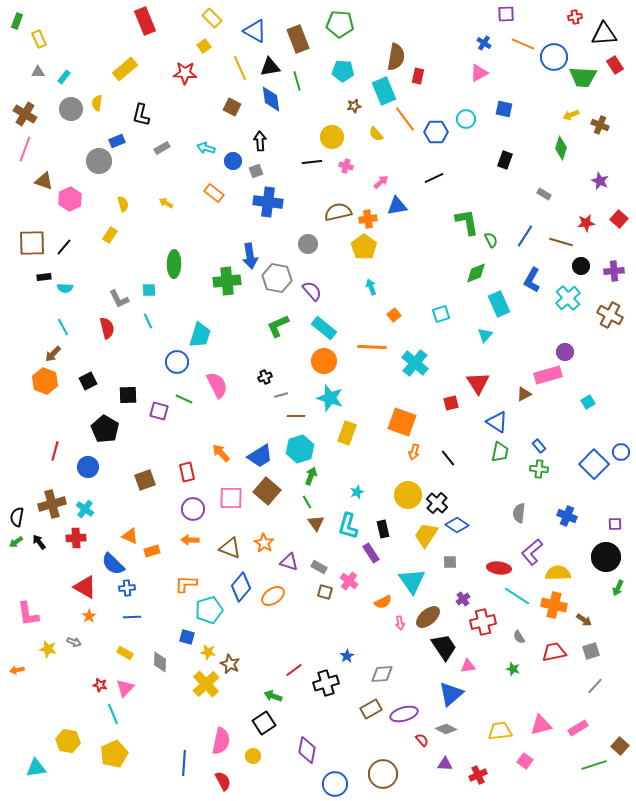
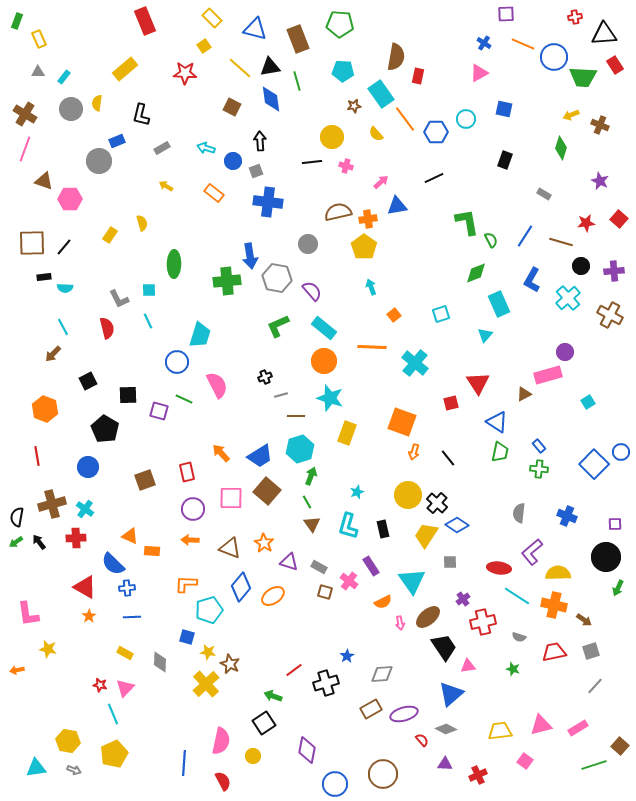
blue triangle at (255, 31): moved 2 px up; rotated 15 degrees counterclockwise
yellow line at (240, 68): rotated 25 degrees counterclockwise
cyan rectangle at (384, 91): moved 3 px left, 3 px down; rotated 12 degrees counterclockwise
pink hexagon at (70, 199): rotated 25 degrees clockwise
yellow arrow at (166, 203): moved 17 px up
yellow semicircle at (123, 204): moved 19 px right, 19 px down
orange hexagon at (45, 381): moved 28 px down
red line at (55, 451): moved 18 px left, 5 px down; rotated 24 degrees counterclockwise
brown triangle at (316, 523): moved 4 px left, 1 px down
orange rectangle at (152, 551): rotated 21 degrees clockwise
purple rectangle at (371, 553): moved 13 px down
gray semicircle at (519, 637): rotated 40 degrees counterclockwise
gray arrow at (74, 642): moved 128 px down
